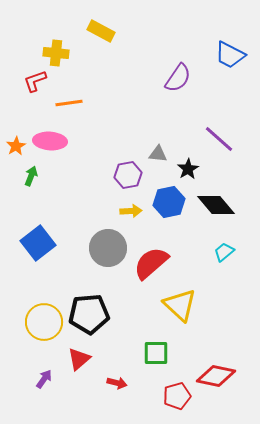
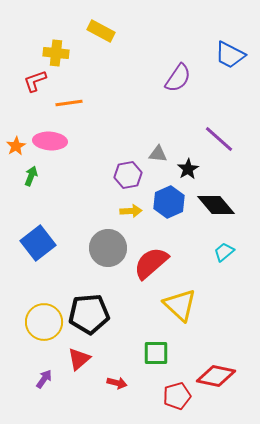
blue hexagon: rotated 12 degrees counterclockwise
